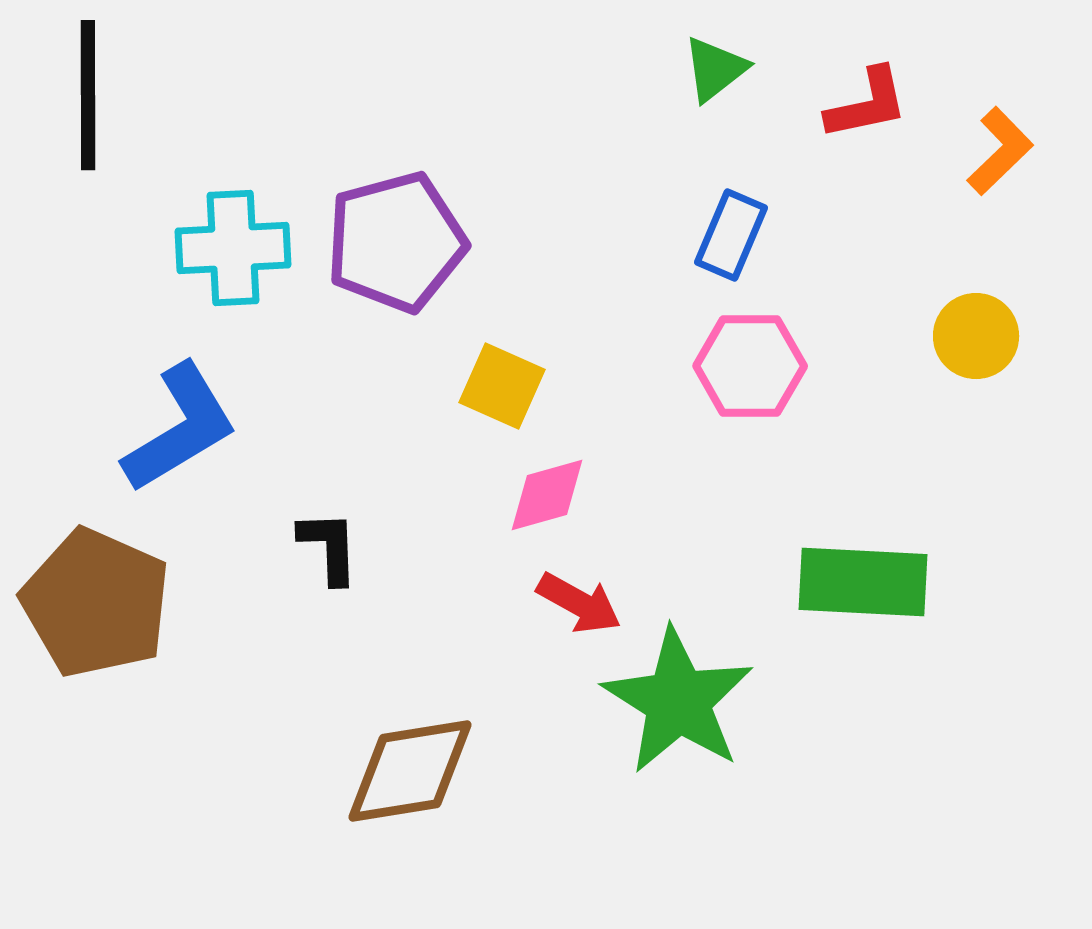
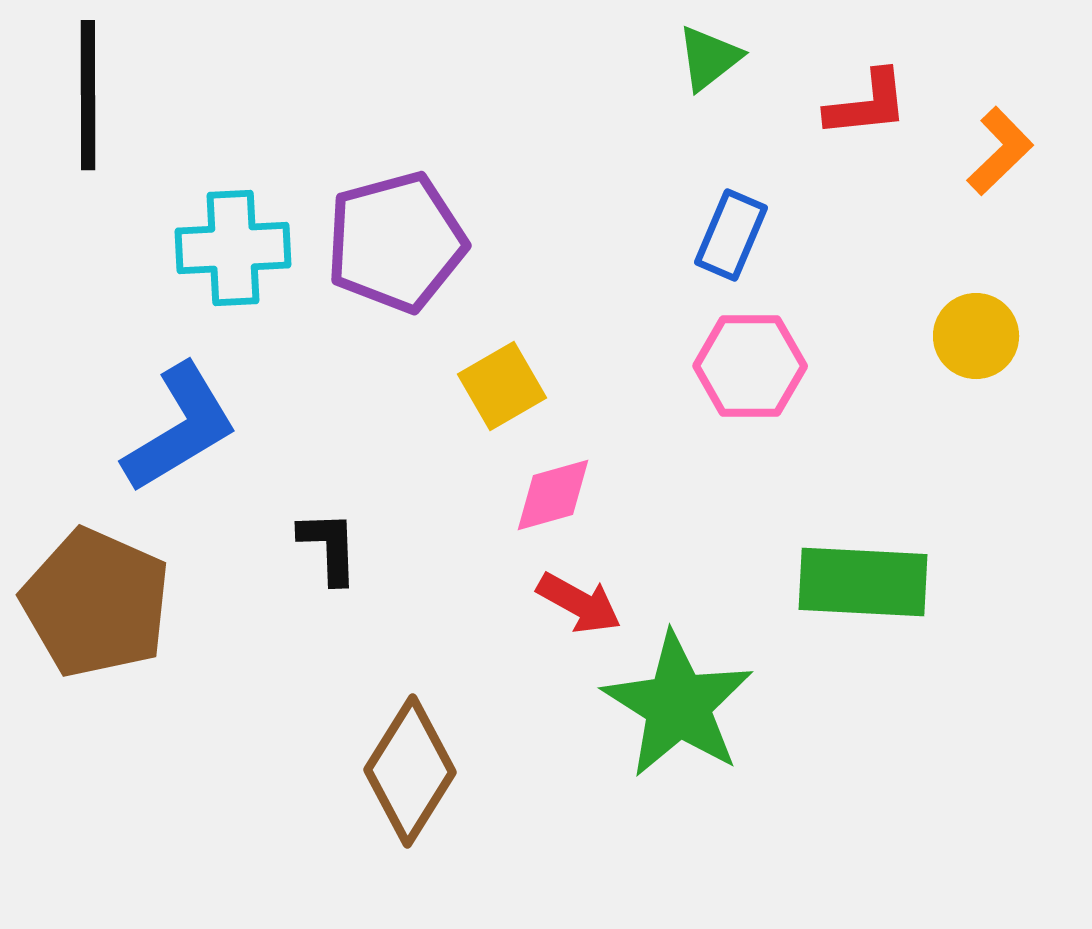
green triangle: moved 6 px left, 11 px up
red L-shape: rotated 6 degrees clockwise
yellow square: rotated 36 degrees clockwise
pink diamond: moved 6 px right
green star: moved 4 px down
brown diamond: rotated 49 degrees counterclockwise
